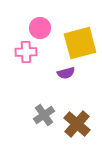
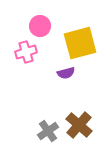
pink circle: moved 2 px up
pink cross: rotated 15 degrees counterclockwise
gray cross: moved 4 px right, 16 px down
brown cross: moved 2 px right, 1 px down
